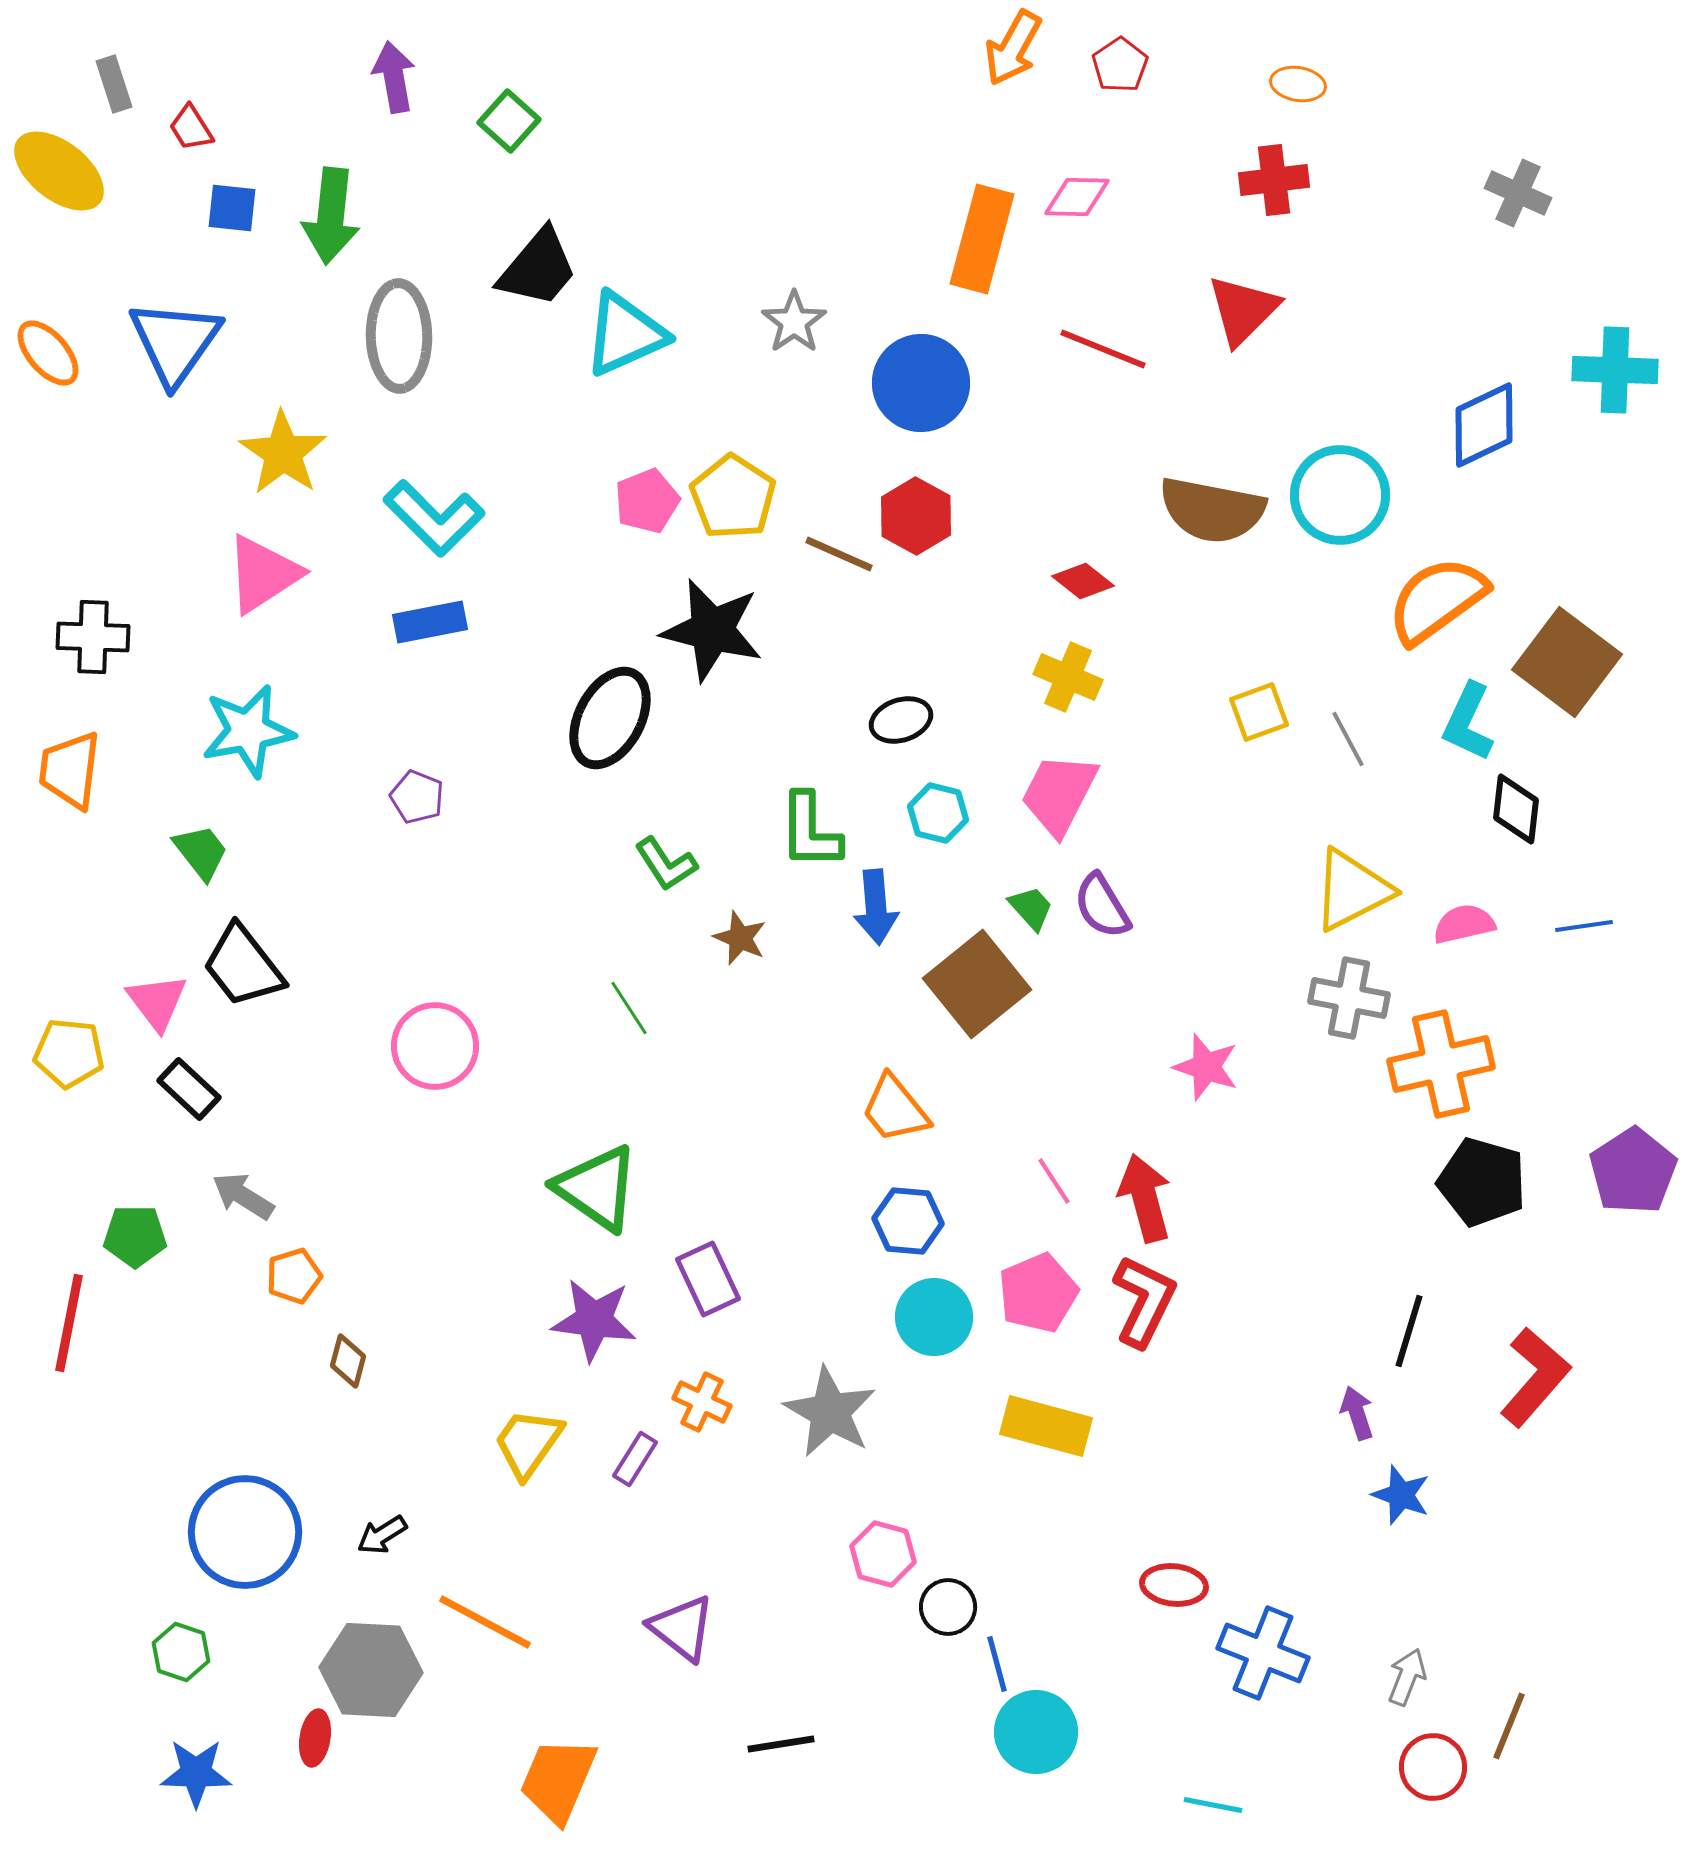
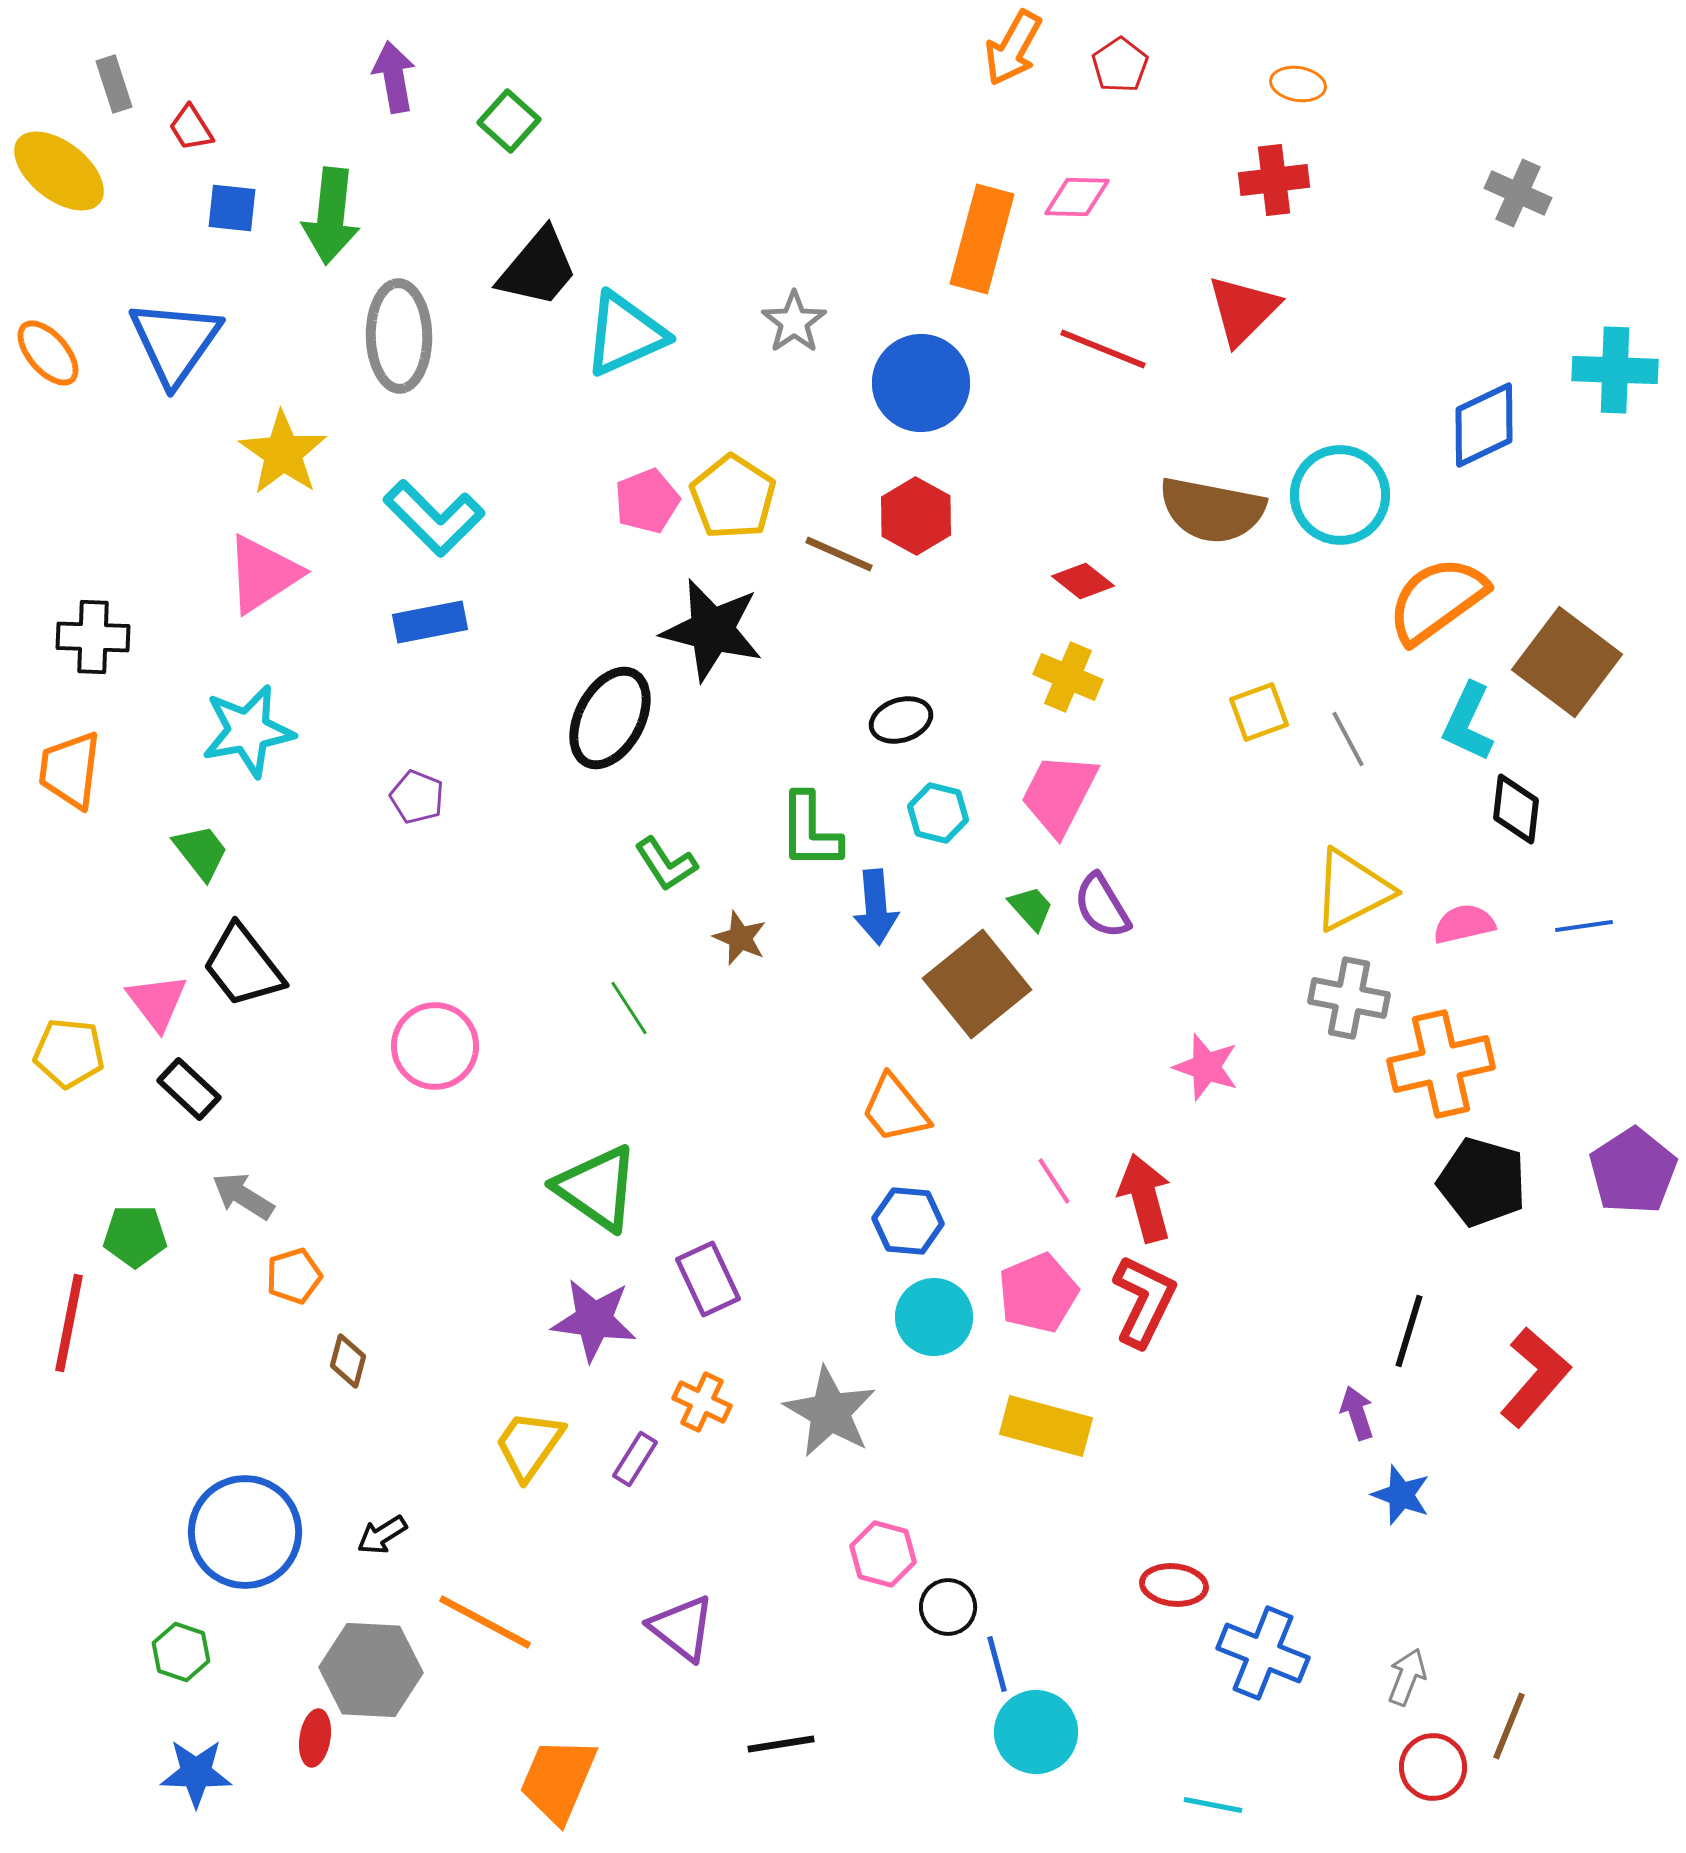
yellow trapezoid at (528, 1443): moved 1 px right, 2 px down
